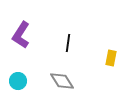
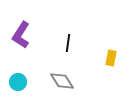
cyan circle: moved 1 px down
